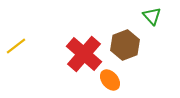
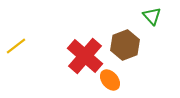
red cross: moved 1 px right, 2 px down
